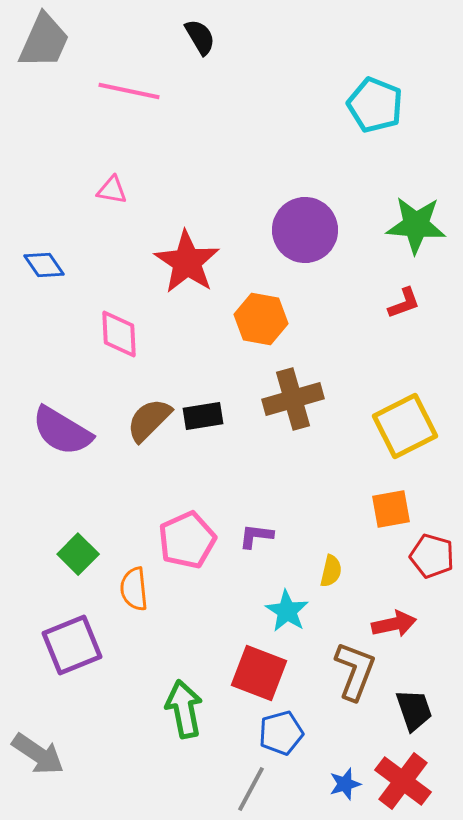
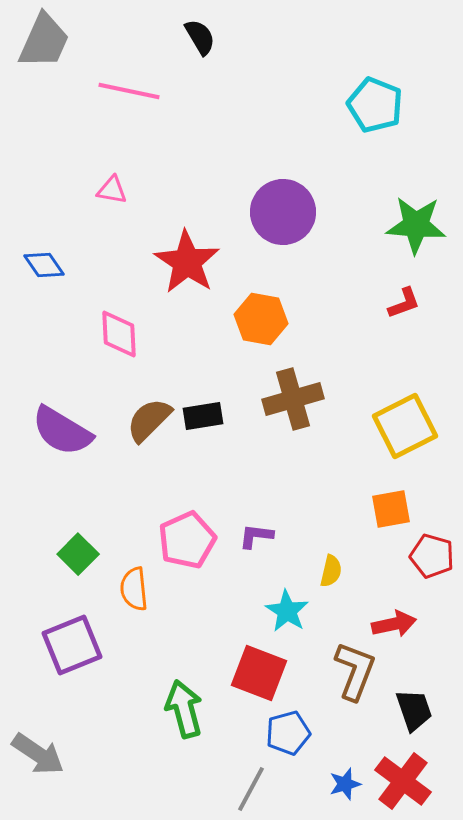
purple circle: moved 22 px left, 18 px up
green arrow: rotated 4 degrees counterclockwise
blue pentagon: moved 7 px right
